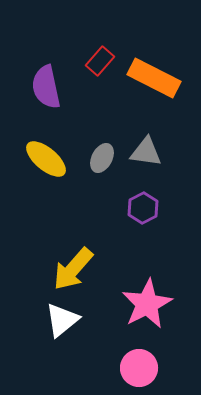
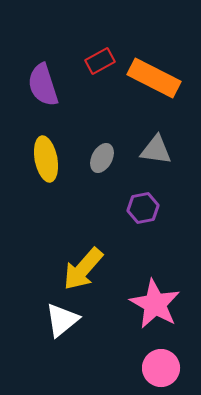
red rectangle: rotated 20 degrees clockwise
purple semicircle: moved 3 px left, 2 px up; rotated 6 degrees counterclockwise
gray triangle: moved 10 px right, 2 px up
yellow ellipse: rotated 39 degrees clockwise
purple hexagon: rotated 16 degrees clockwise
yellow arrow: moved 10 px right
pink star: moved 8 px right; rotated 15 degrees counterclockwise
pink circle: moved 22 px right
